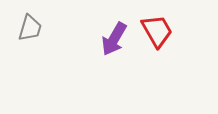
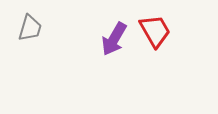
red trapezoid: moved 2 px left
